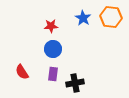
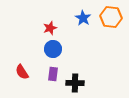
red star: moved 1 px left, 2 px down; rotated 16 degrees counterclockwise
black cross: rotated 12 degrees clockwise
